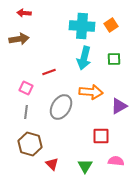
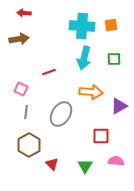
orange square: rotated 24 degrees clockwise
pink square: moved 5 px left, 1 px down
gray ellipse: moved 7 px down
brown hexagon: moved 1 px left, 1 px down; rotated 15 degrees clockwise
